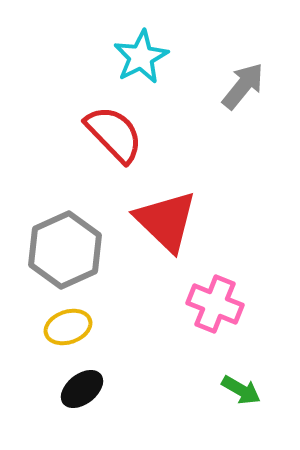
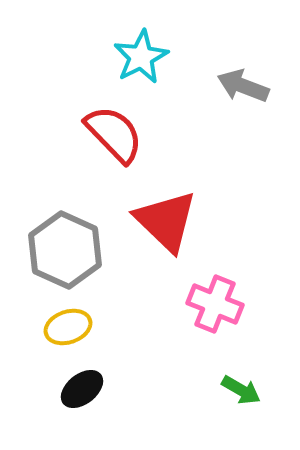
gray arrow: rotated 108 degrees counterclockwise
gray hexagon: rotated 12 degrees counterclockwise
